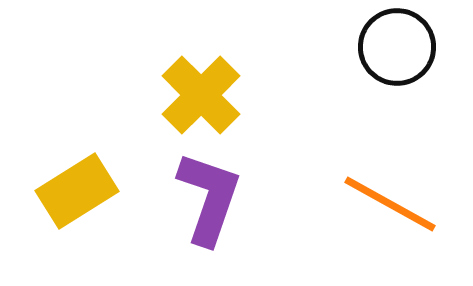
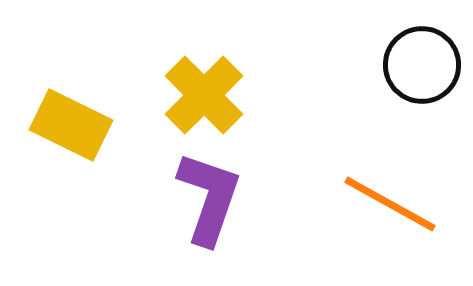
black circle: moved 25 px right, 18 px down
yellow cross: moved 3 px right
yellow rectangle: moved 6 px left, 66 px up; rotated 58 degrees clockwise
